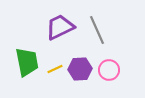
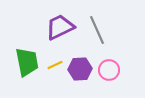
yellow line: moved 4 px up
